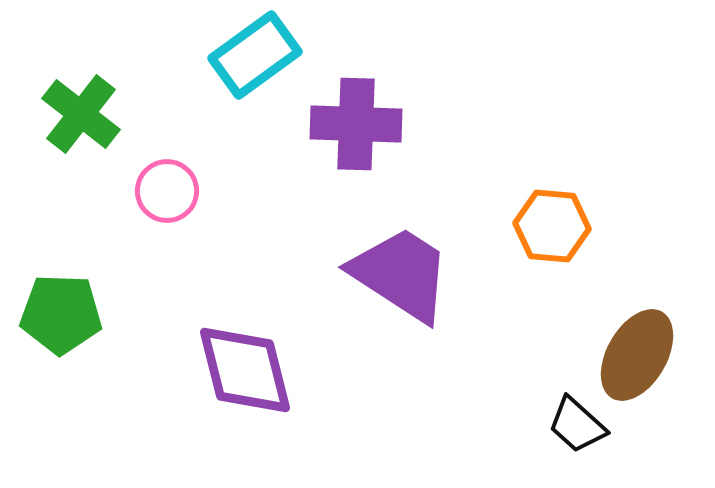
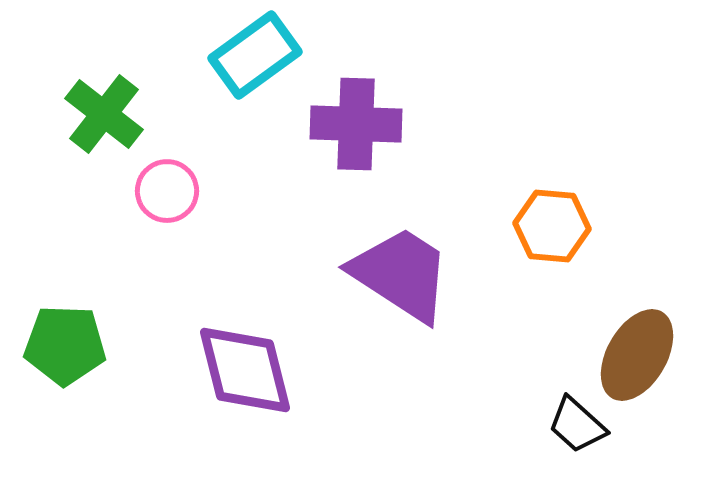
green cross: moved 23 px right
green pentagon: moved 4 px right, 31 px down
